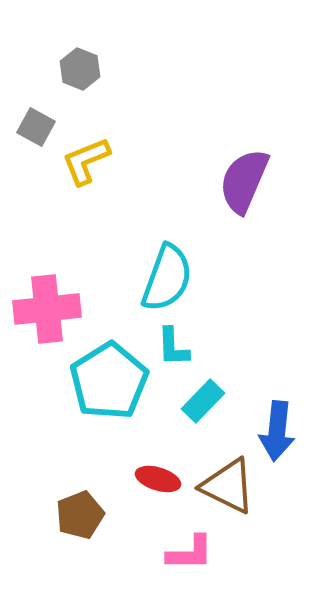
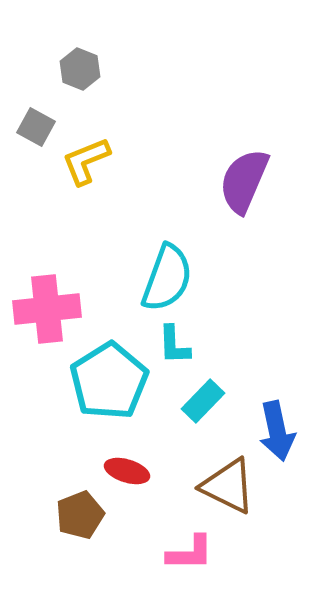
cyan L-shape: moved 1 px right, 2 px up
blue arrow: rotated 18 degrees counterclockwise
red ellipse: moved 31 px left, 8 px up
